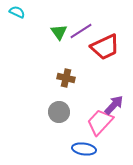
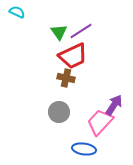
red trapezoid: moved 32 px left, 9 px down
purple arrow: rotated 10 degrees counterclockwise
